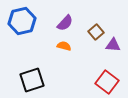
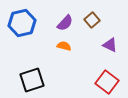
blue hexagon: moved 2 px down
brown square: moved 4 px left, 12 px up
purple triangle: moved 3 px left; rotated 21 degrees clockwise
